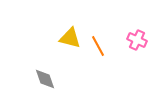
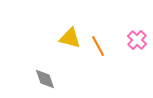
pink cross: rotated 18 degrees clockwise
